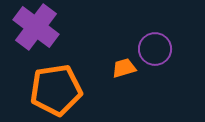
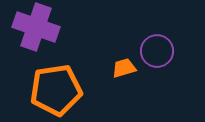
purple cross: rotated 18 degrees counterclockwise
purple circle: moved 2 px right, 2 px down
